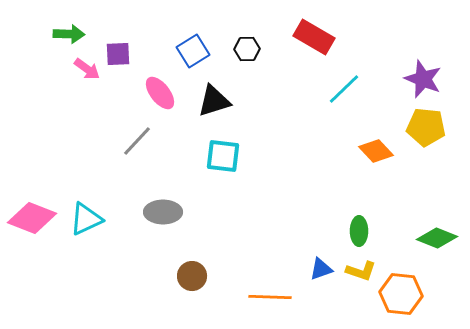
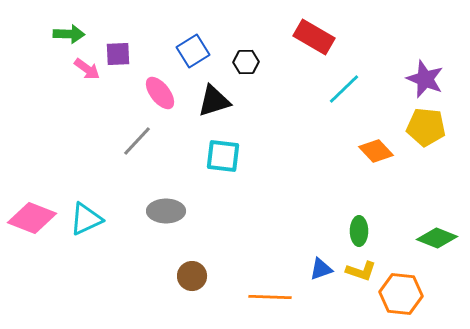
black hexagon: moved 1 px left, 13 px down
purple star: moved 2 px right
gray ellipse: moved 3 px right, 1 px up
